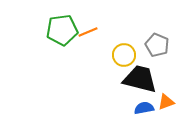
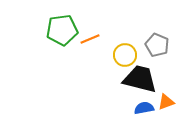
orange line: moved 2 px right, 7 px down
yellow circle: moved 1 px right
